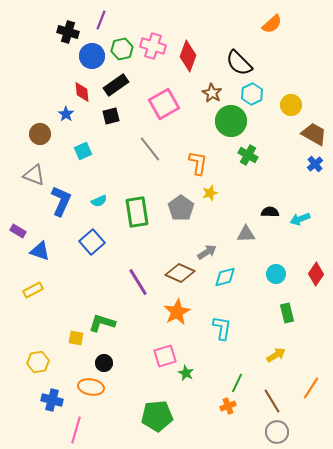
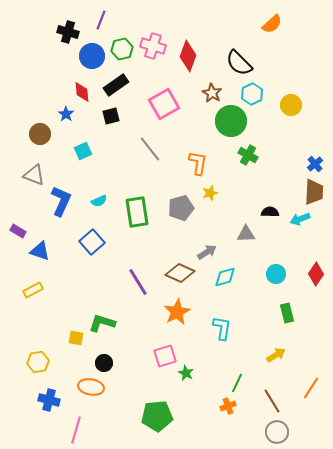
brown trapezoid at (314, 134): moved 58 px down; rotated 64 degrees clockwise
gray pentagon at (181, 208): rotated 20 degrees clockwise
blue cross at (52, 400): moved 3 px left
